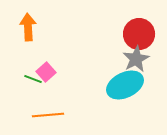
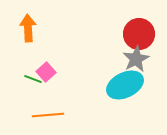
orange arrow: moved 1 px down
